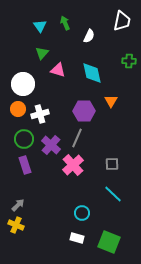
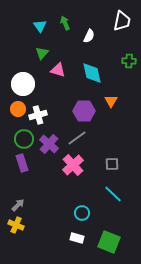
white cross: moved 2 px left, 1 px down
gray line: rotated 30 degrees clockwise
purple cross: moved 2 px left, 1 px up
purple rectangle: moved 3 px left, 2 px up
